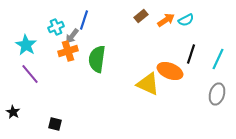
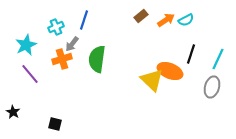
gray arrow: moved 8 px down
cyan star: rotated 15 degrees clockwise
orange cross: moved 6 px left, 8 px down
yellow triangle: moved 4 px right, 4 px up; rotated 20 degrees clockwise
gray ellipse: moved 5 px left, 7 px up
